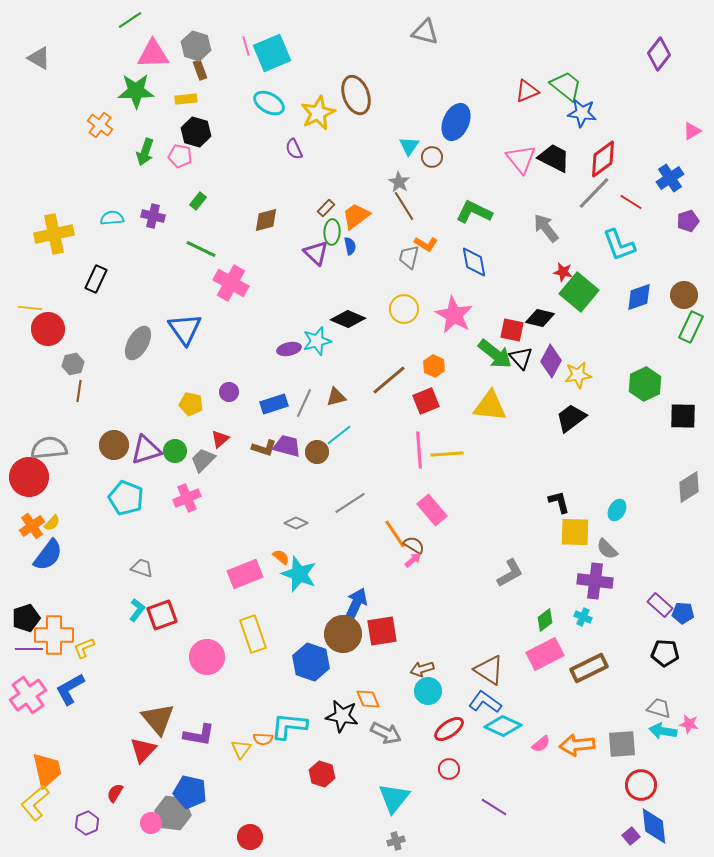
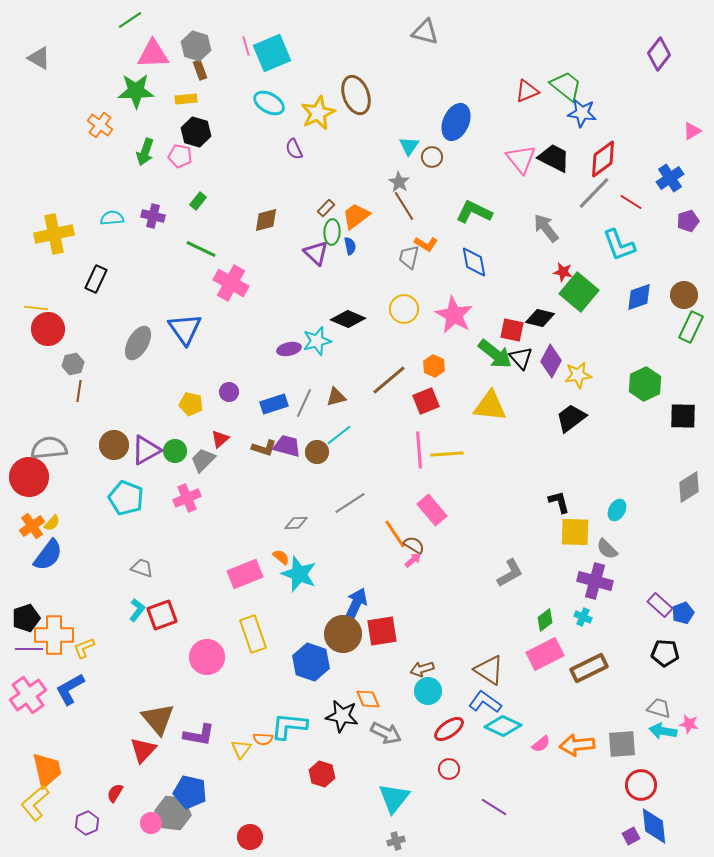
yellow line at (30, 308): moved 6 px right
purple triangle at (146, 450): rotated 12 degrees counterclockwise
gray diamond at (296, 523): rotated 25 degrees counterclockwise
purple cross at (595, 581): rotated 8 degrees clockwise
blue pentagon at (683, 613): rotated 25 degrees counterclockwise
purple square at (631, 836): rotated 12 degrees clockwise
